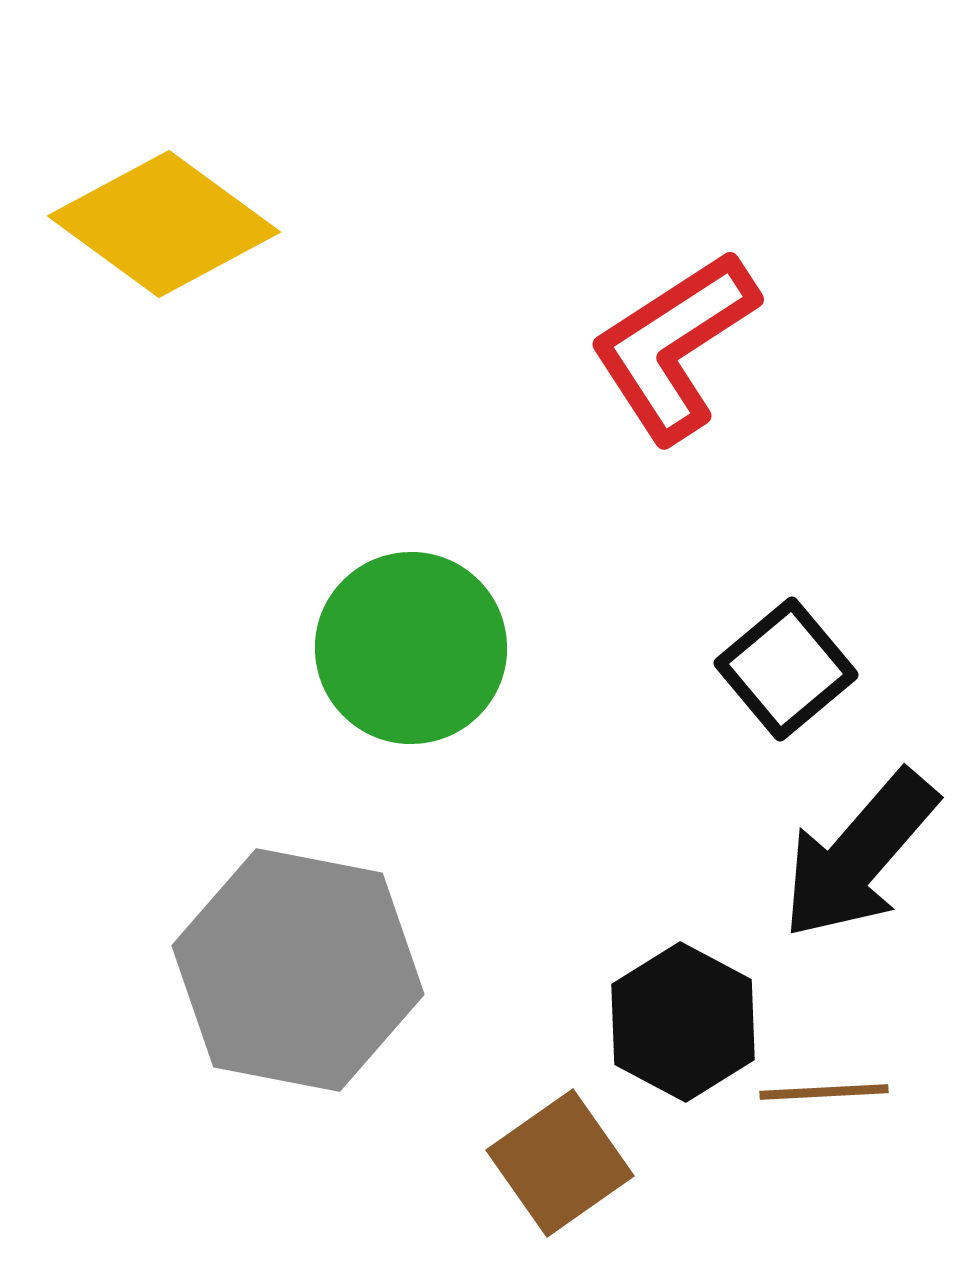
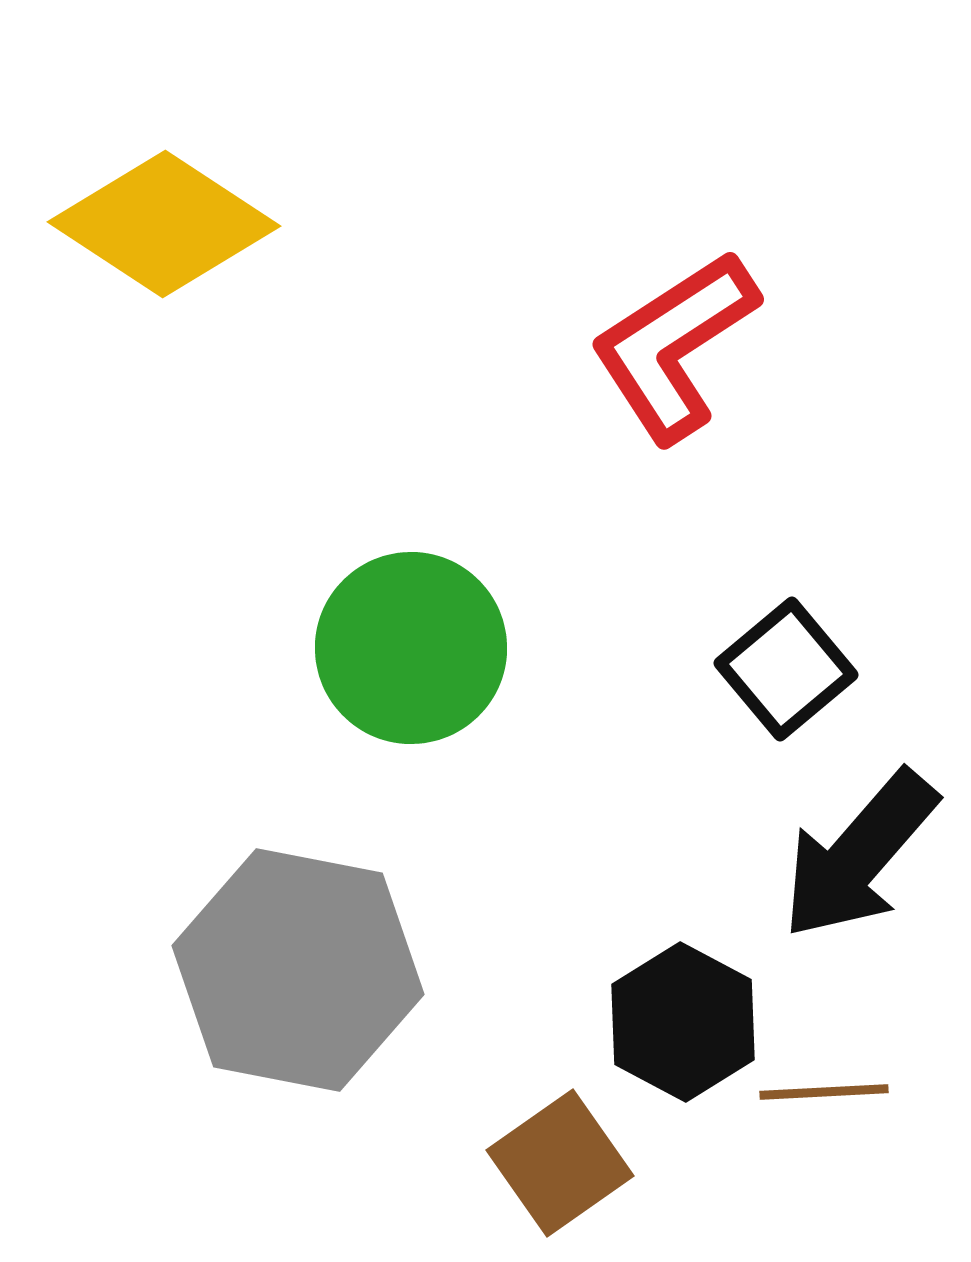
yellow diamond: rotated 3 degrees counterclockwise
